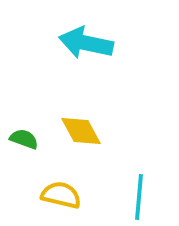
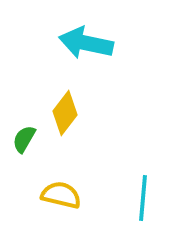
yellow diamond: moved 16 px left, 18 px up; rotated 66 degrees clockwise
green semicircle: rotated 80 degrees counterclockwise
cyan line: moved 4 px right, 1 px down
